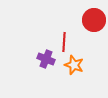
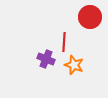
red circle: moved 4 px left, 3 px up
